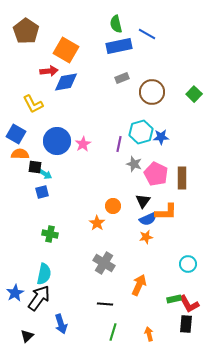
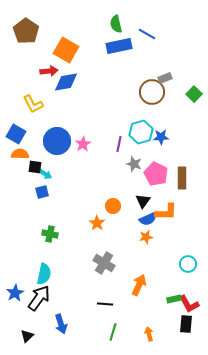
gray rectangle at (122, 78): moved 43 px right
